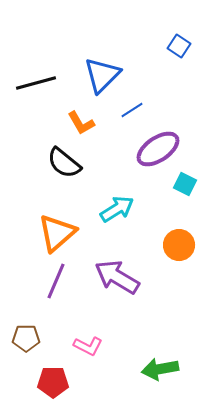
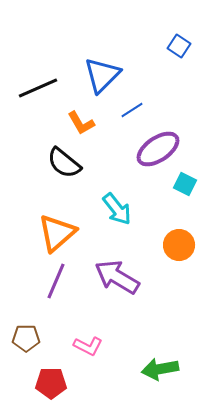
black line: moved 2 px right, 5 px down; rotated 9 degrees counterclockwise
cyan arrow: rotated 84 degrees clockwise
red pentagon: moved 2 px left, 1 px down
